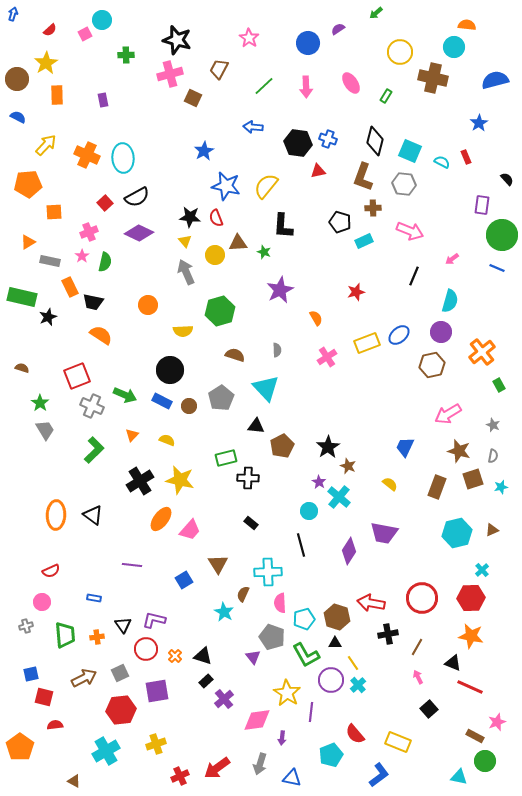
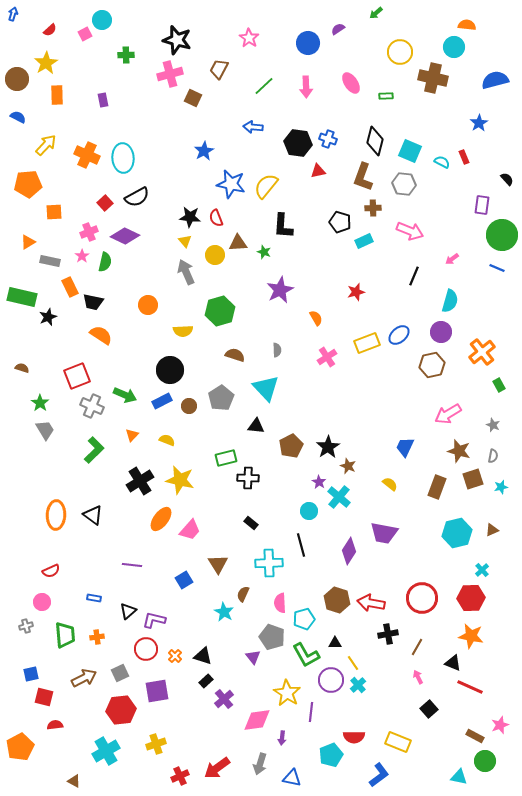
green rectangle at (386, 96): rotated 56 degrees clockwise
red rectangle at (466, 157): moved 2 px left
blue star at (226, 186): moved 5 px right, 2 px up
purple diamond at (139, 233): moved 14 px left, 3 px down
blue rectangle at (162, 401): rotated 54 degrees counterclockwise
brown pentagon at (282, 446): moved 9 px right
cyan cross at (268, 572): moved 1 px right, 9 px up
brown hexagon at (337, 617): moved 17 px up
black triangle at (123, 625): moved 5 px right, 14 px up; rotated 24 degrees clockwise
pink star at (497, 722): moved 3 px right, 3 px down
red semicircle at (355, 734): moved 1 px left, 3 px down; rotated 50 degrees counterclockwise
orange pentagon at (20, 747): rotated 8 degrees clockwise
